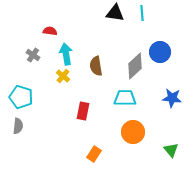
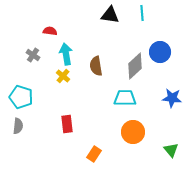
black triangle: moved 5 px left, 2 px down
red rectangle: moved 16 px left, 13 px down; rotated 18 degrees counterclockwise
